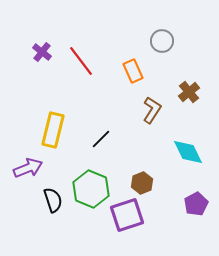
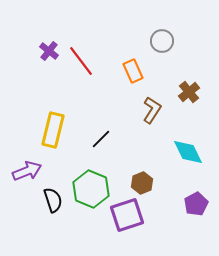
purple cross: moved 7 px right, 1 px up
purple arrow: moved 1 px left, 3 px down
